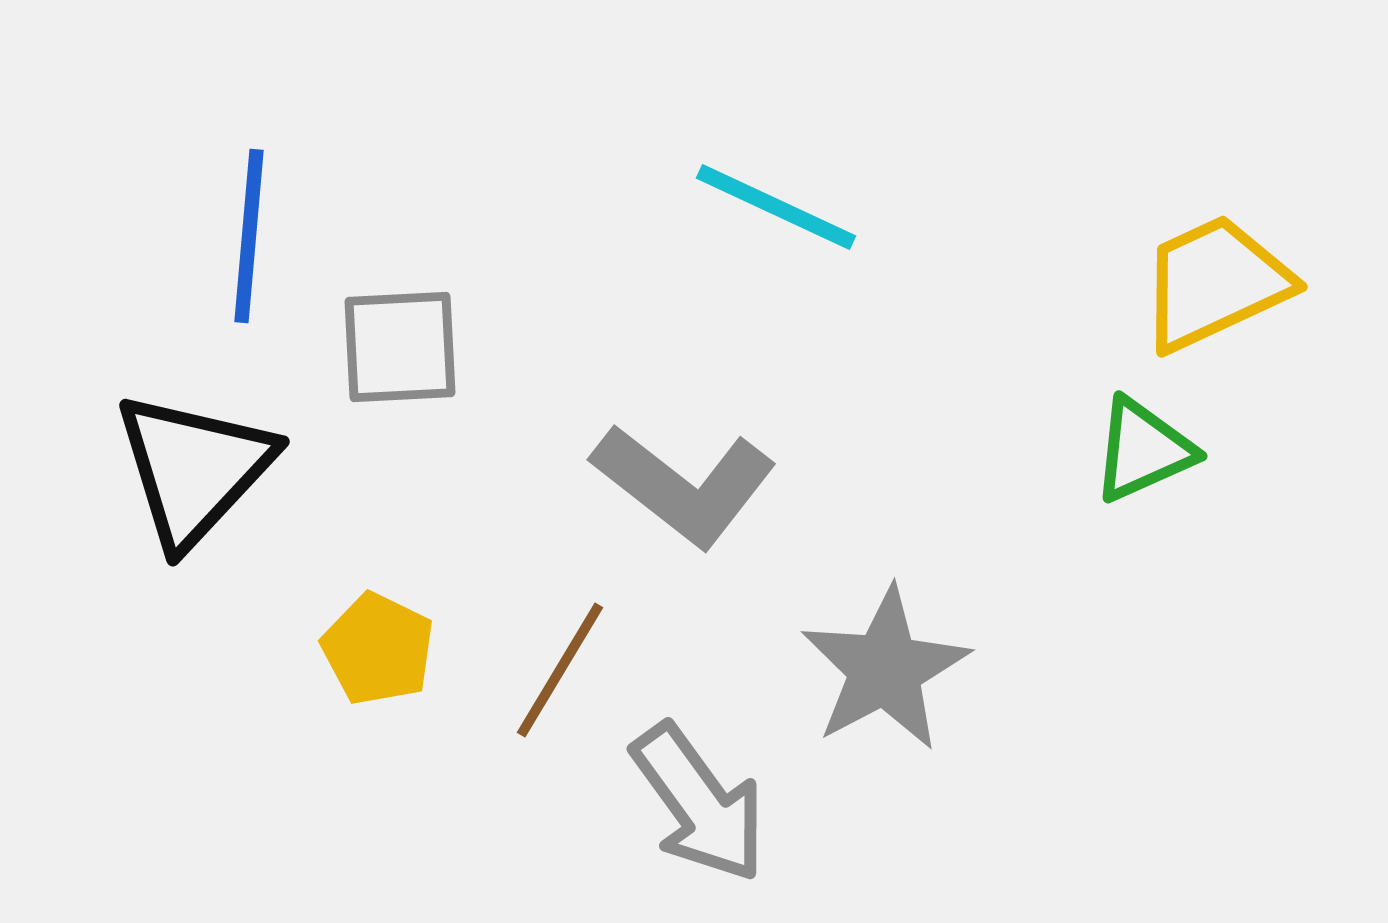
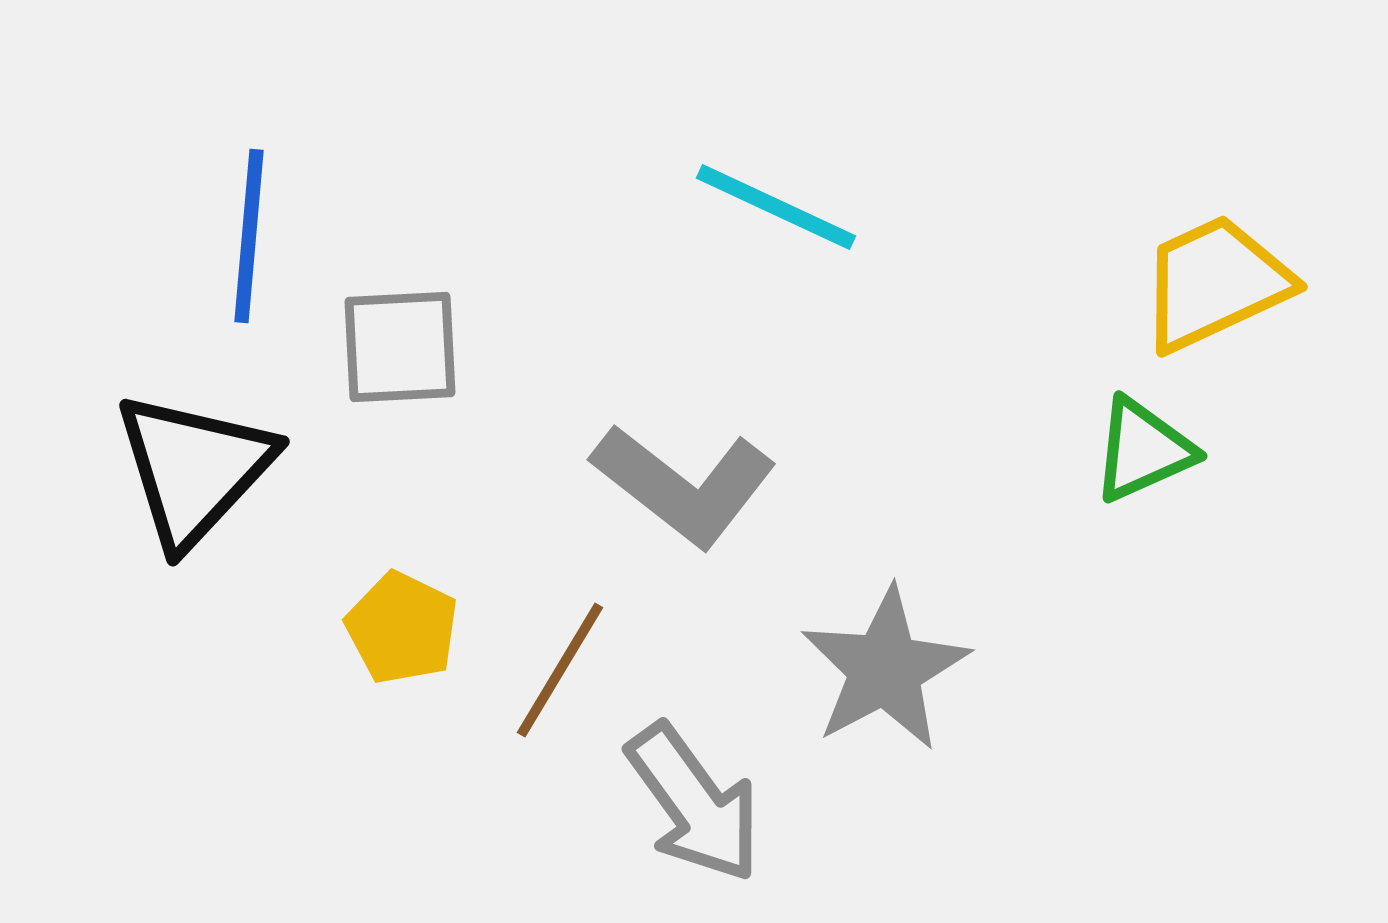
yellow pentagon: moved 24 px right, 21 px up
gray arrow: moved 5 px left
